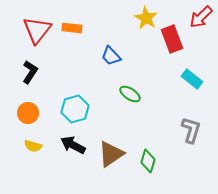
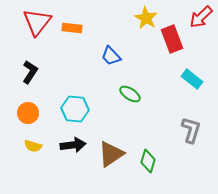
red triangle: moved 8 px up
cyan hexagon: rotated 20 degrees clockwise
black arrow: rotated 145 degrees clockwise
